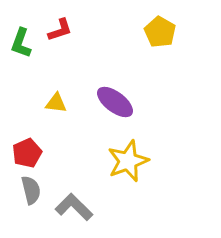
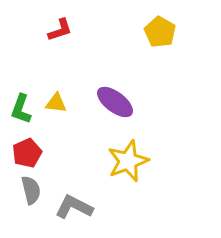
green L-shape: moved 66 px down
gray L-shape: rotated 18 degrees counterclockwise
